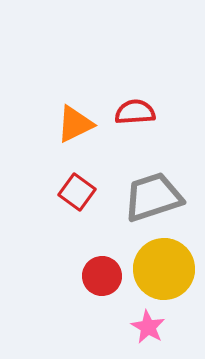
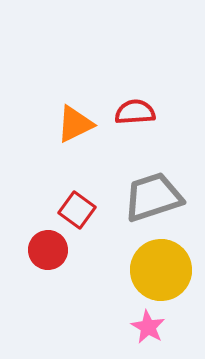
red square: moved 18 px down
yellow circle: moved 3 px left, 1 px down
red circle: moved 54 px left, 26 px up
